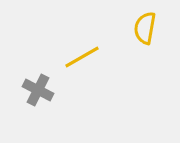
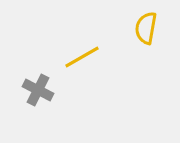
yellow semicircle: moved 1 px right
